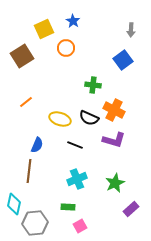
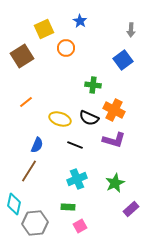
blue star: moved 7 px right
brown line: rotated 25 degrees clockwise
